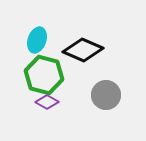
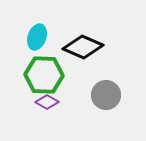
cyan ellipse: moved 3 px up
black diamond: moved 3 px up
green hexagon: rotated 12 degrees counterclockwise
